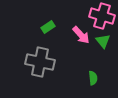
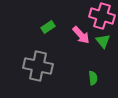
gray cross: moved 2 px left, 4 px down
